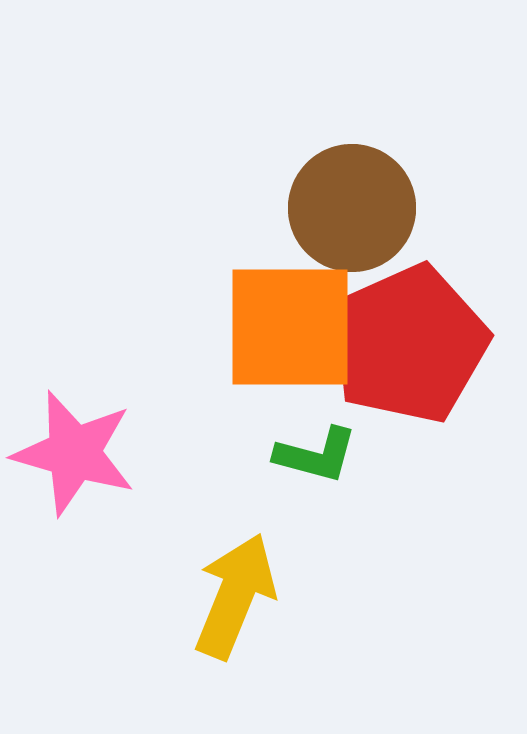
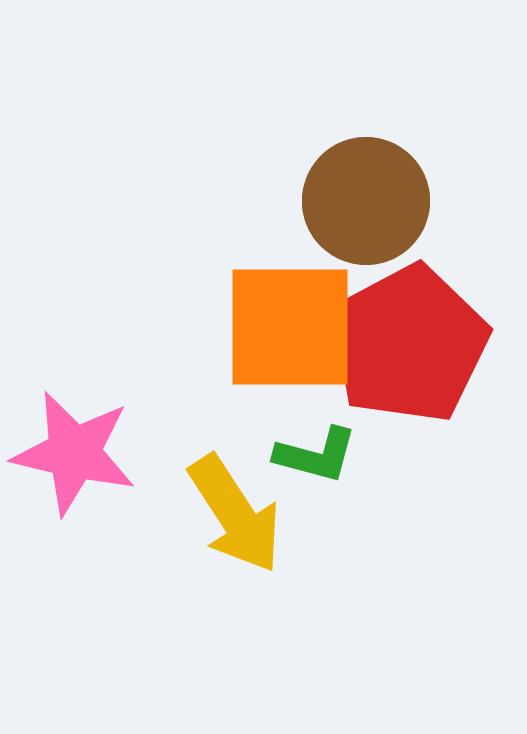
brown circle: moved 14 px right, 7 px up
red pentagon: rotated 4 degrees counterclockwise
pink star: rotated 3 degrees counterclockwise
yellow arrow: moved 82 px up; rotated 125 degrees clockwise
